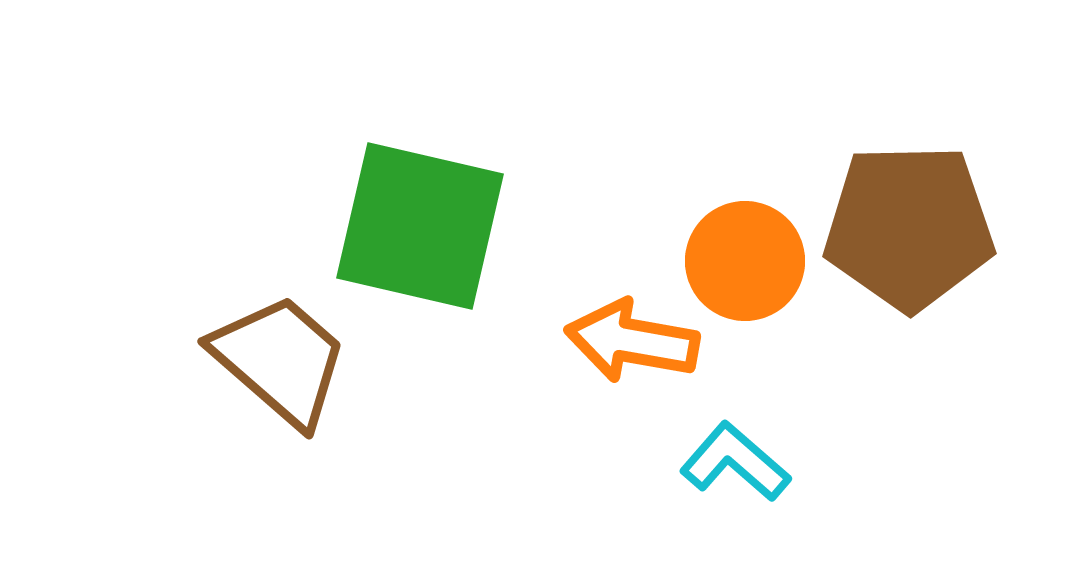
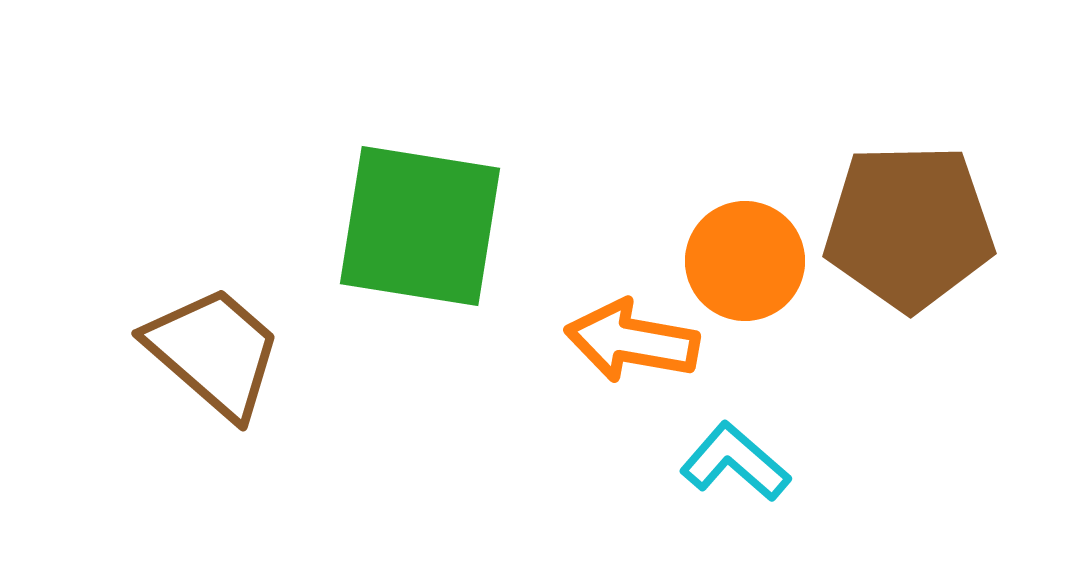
green square: rotated 4 degrees counterclockwise
brown trapezoid: moved 66 px left, 8 px up
